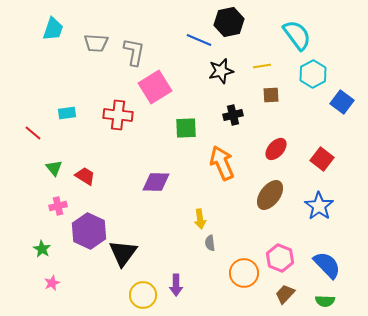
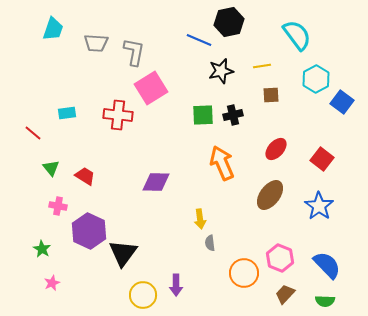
cyan hexagon: moved 3 px right, 5 px down
pink square: moved 4 px left, 1 px down
green square: moved 17 px right, 13 px up
green triangle: moved 3 px left
pink cross: rotated 24 degrees clockwise
